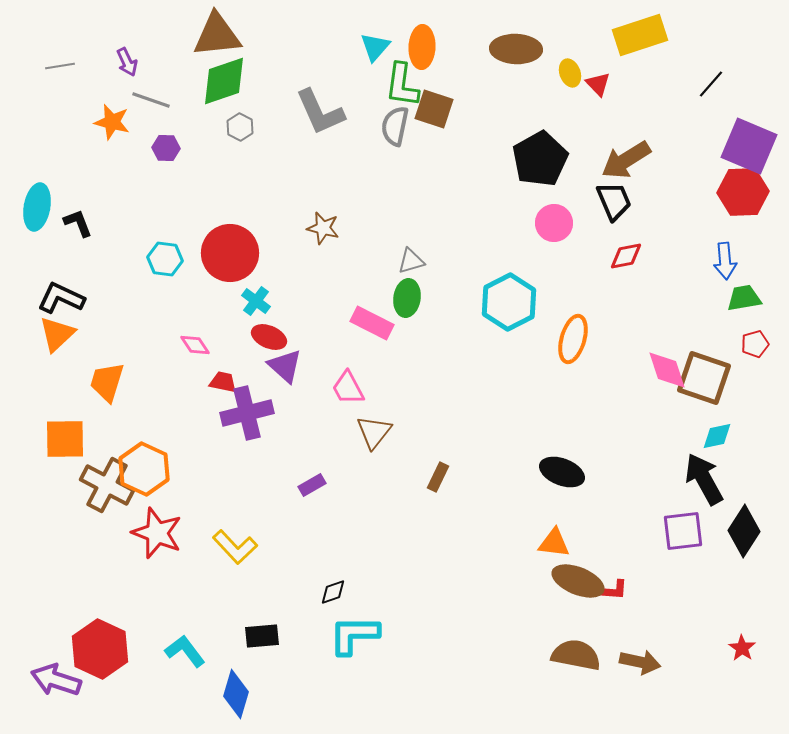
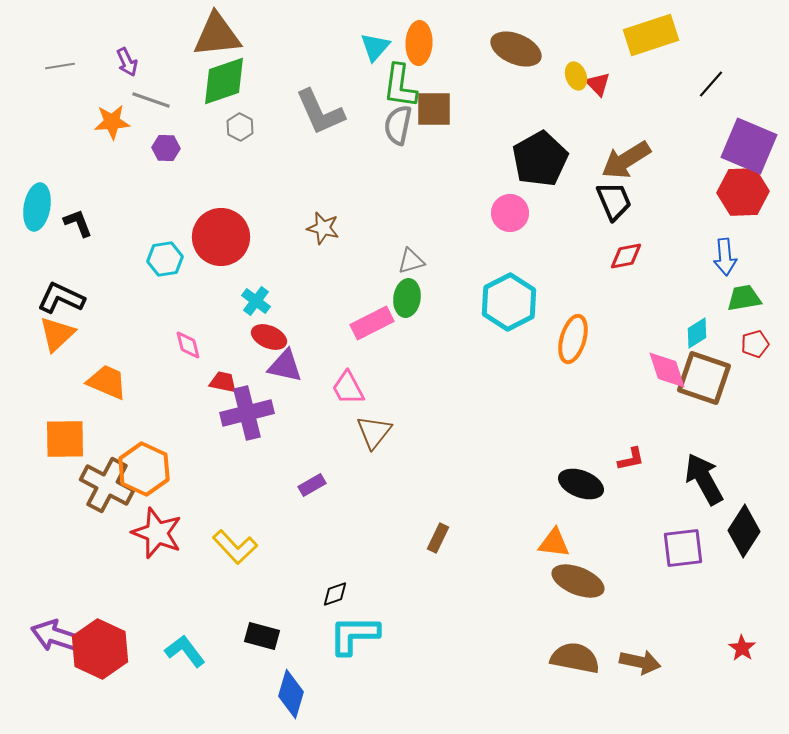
yellow rectangle at (640, 35): moved 11 px right
orange ellipse at (422, 47): moved 3 px left, 4 px up
brown ellipse at (516, 49): rotated 21 degrees clockwise
yellow ellipse at (570, 73): moved 6 px right, 3 px down
green L-shape at (402, 85): moved 2 px left, 1 px down
brown square at (434, 109): rotated 18 degrees counterclockwise
orange star at (112, 122): rotated 18 degrees counterclockwise
gray semicircle at (395, 126): moved 3 px right, 1 px up
pink circle at (554, 223): moved 44 px left, 10 px up
red circle at (230, 253): moved 9 px left, 16 px up
cyan hexagon at (165, 259): rotated 16 degrees counterclockwise
blue arrow at (725, 261): moved 4 px up
pink rectangle at (372, 323): rotated 54 degrees counterclockwise
pink diamond at (195, 345): moved 7 px left; rotated 20 degrees clockwise
purple triangle at (285, 366): rotated 30 degrees counterclockwise
orange trapezoid at (107, 382): rotated 96 degrees clockwise
cyan diamond at (717, 436): moved 20 px left, 103 px up; rotated 20 degrees counterclockwise
black ellipse at (562, 472): moved 19 px right, 12 px down
brown rectangle at (438, 477): moved 61 px down
purple square at (683, 531): moved 17 px down
red L-shape at (614, 590): moved 17 px right, 131 px up; rotated 16 degrees counterclockwise
black diamond at (333, 592): moved 2 px right, 2 px down
black rectangle at (262, 636): rotated 20 degrees clockwise
brown semicircle at (576, 655): moved 1 px left, 3 px down
purple arrow at (56, 680): moved 44 px up
blue diamond at (236, 694): moved 55 px right
